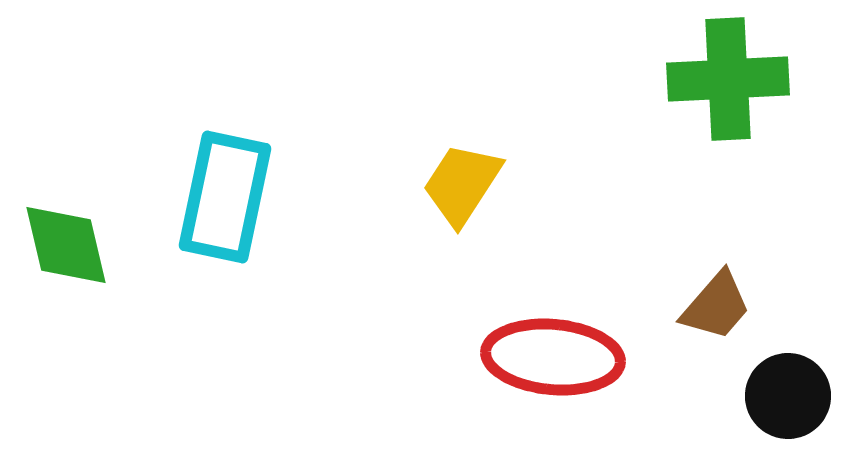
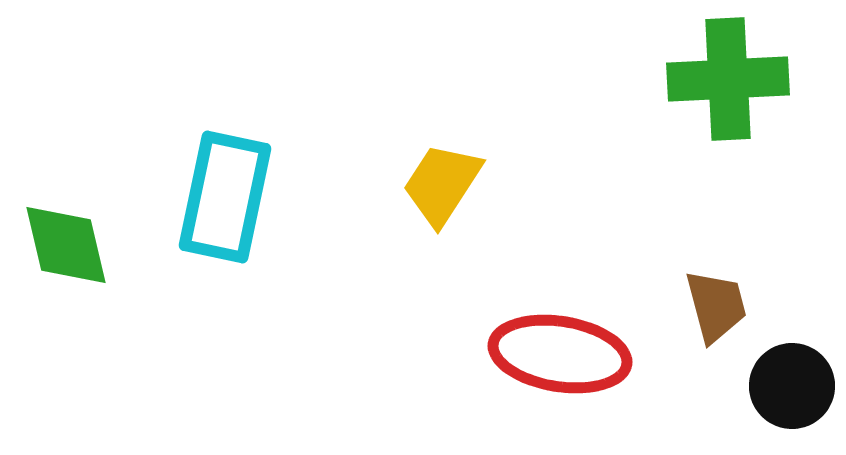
yellow trapezoid: moved 20 px left
brown trapezoid: rotated 56 degrees counterclockwise
red ellipse: moved 7 px right, 3 px up; rotated 4 degrees clockwise
black circle: moved 4 px right, 10 px up
